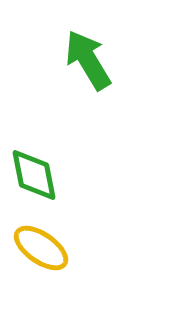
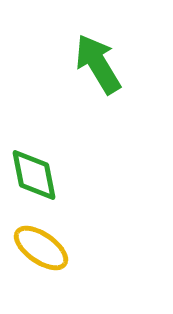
green arrow: moved 10 px right, 4 px down
